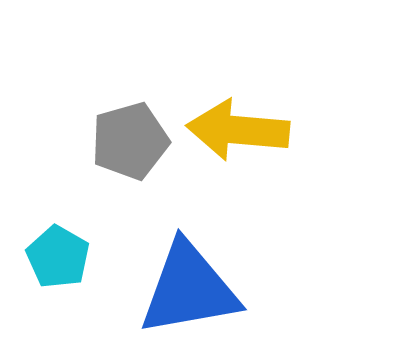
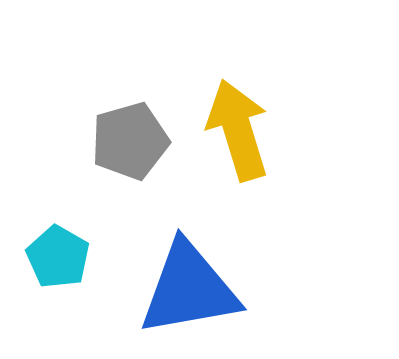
yellow arrow: rotated 68 degrees clockwise
